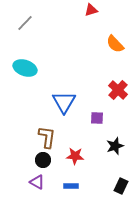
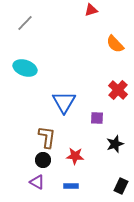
black star: moved 2 px up
